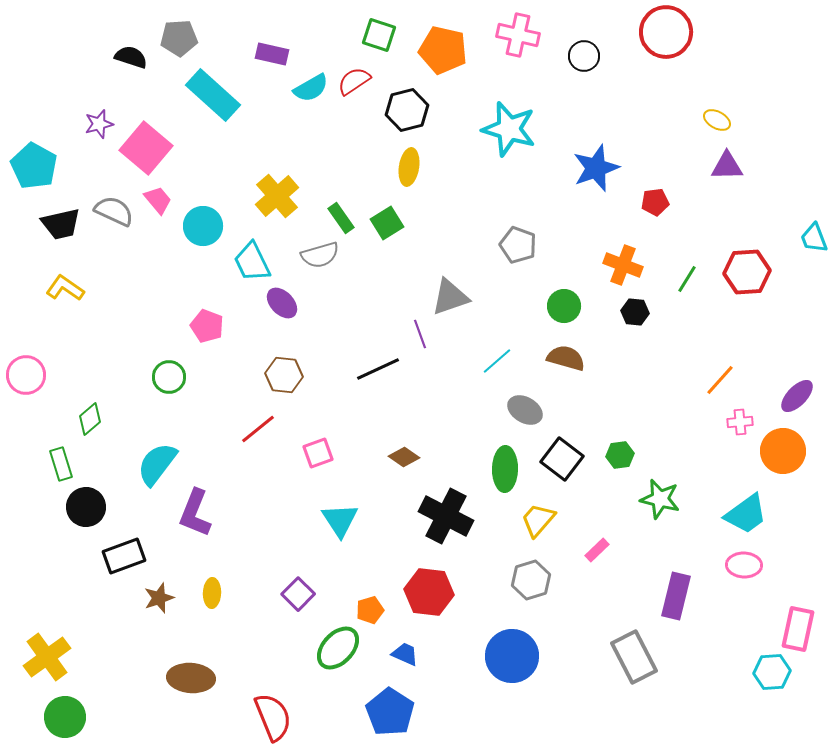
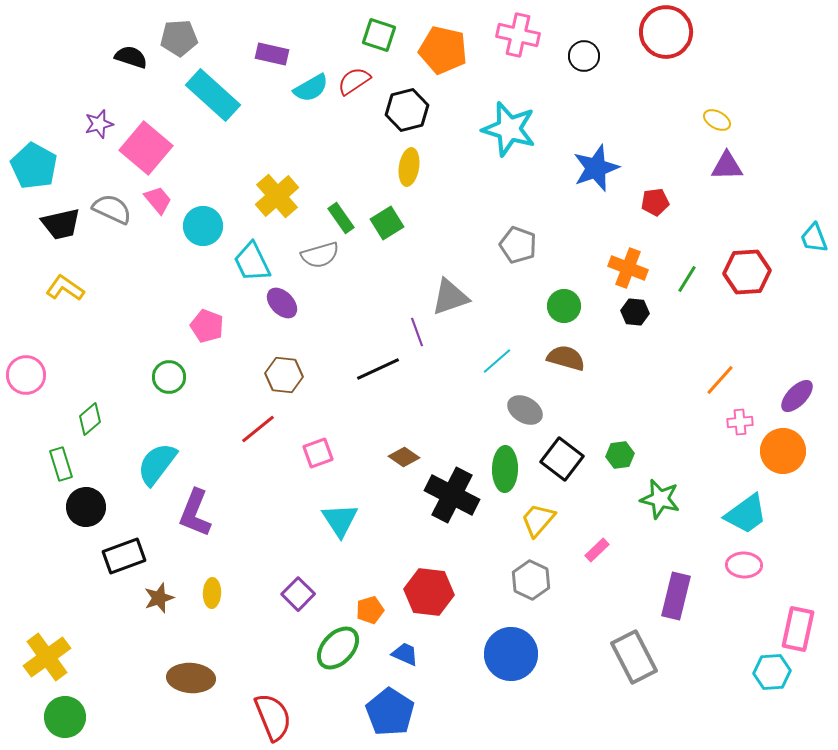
gray semicircle at (114, 211): moved 2 px left, 2 px up
orange cross at (623, 265): moved 5 px right, 3 px down
purple line at (420, 334): moved 3 px left, 2 px up
black cross at (446, 516): moved 6 px right, 21 px up
gray hexagon at (531, 580): rotated 18 degrees counterclockwise
blue circle at (512, 656): moved 1 px left, 2 px up
